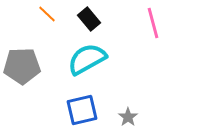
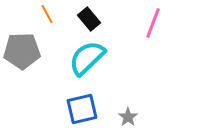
orange line: rotated 18 degrees clockwise
pink line: rotated 36 degrees clockwise
cyan semicircle: moved 1 px up; rotated 15 degrees counterclockwise
gray pentagon: moved 15 px up
blue square: moved 1 px up
